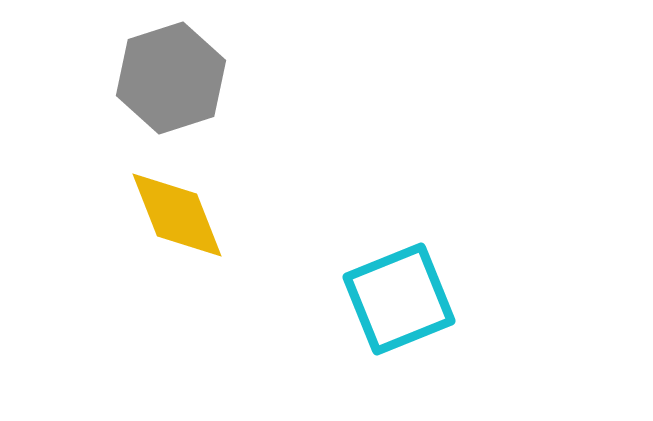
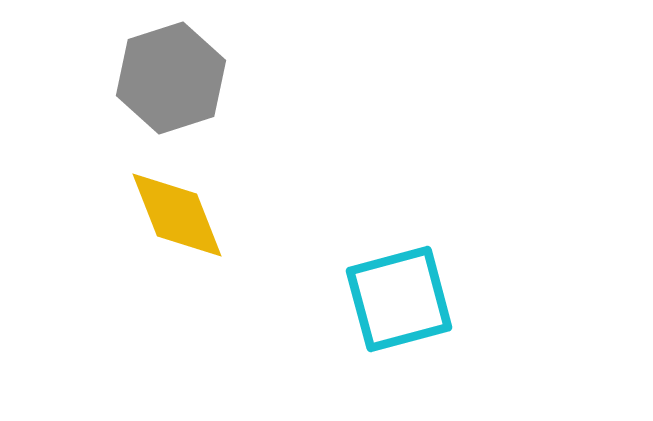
cyan square: rotated 7 degrees clockwise
